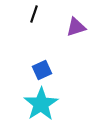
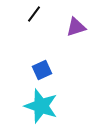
black line: rotated 18 degrees clockwise
cyan star: moved 2 px down; rotated 20 degrees counterclockwise
